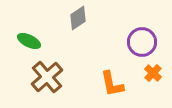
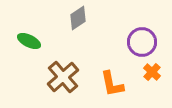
orange cross: moved 1 px left, 1 px up
brown cross: moved 16 px right
